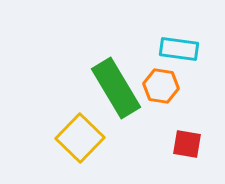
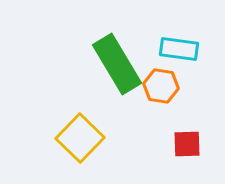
green rectangle: moved 1 px right, 24 px up
red square: rotated 12 degrees counterclockwise
